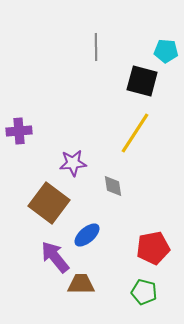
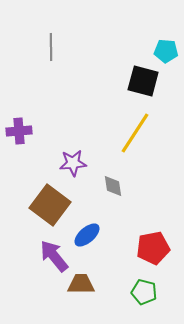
gray line: moved 45 px left
black square: moved 1 px right
brown square: moved 1 px right, 2 px down
purple arrow: moved 1 px left, 1 px up
